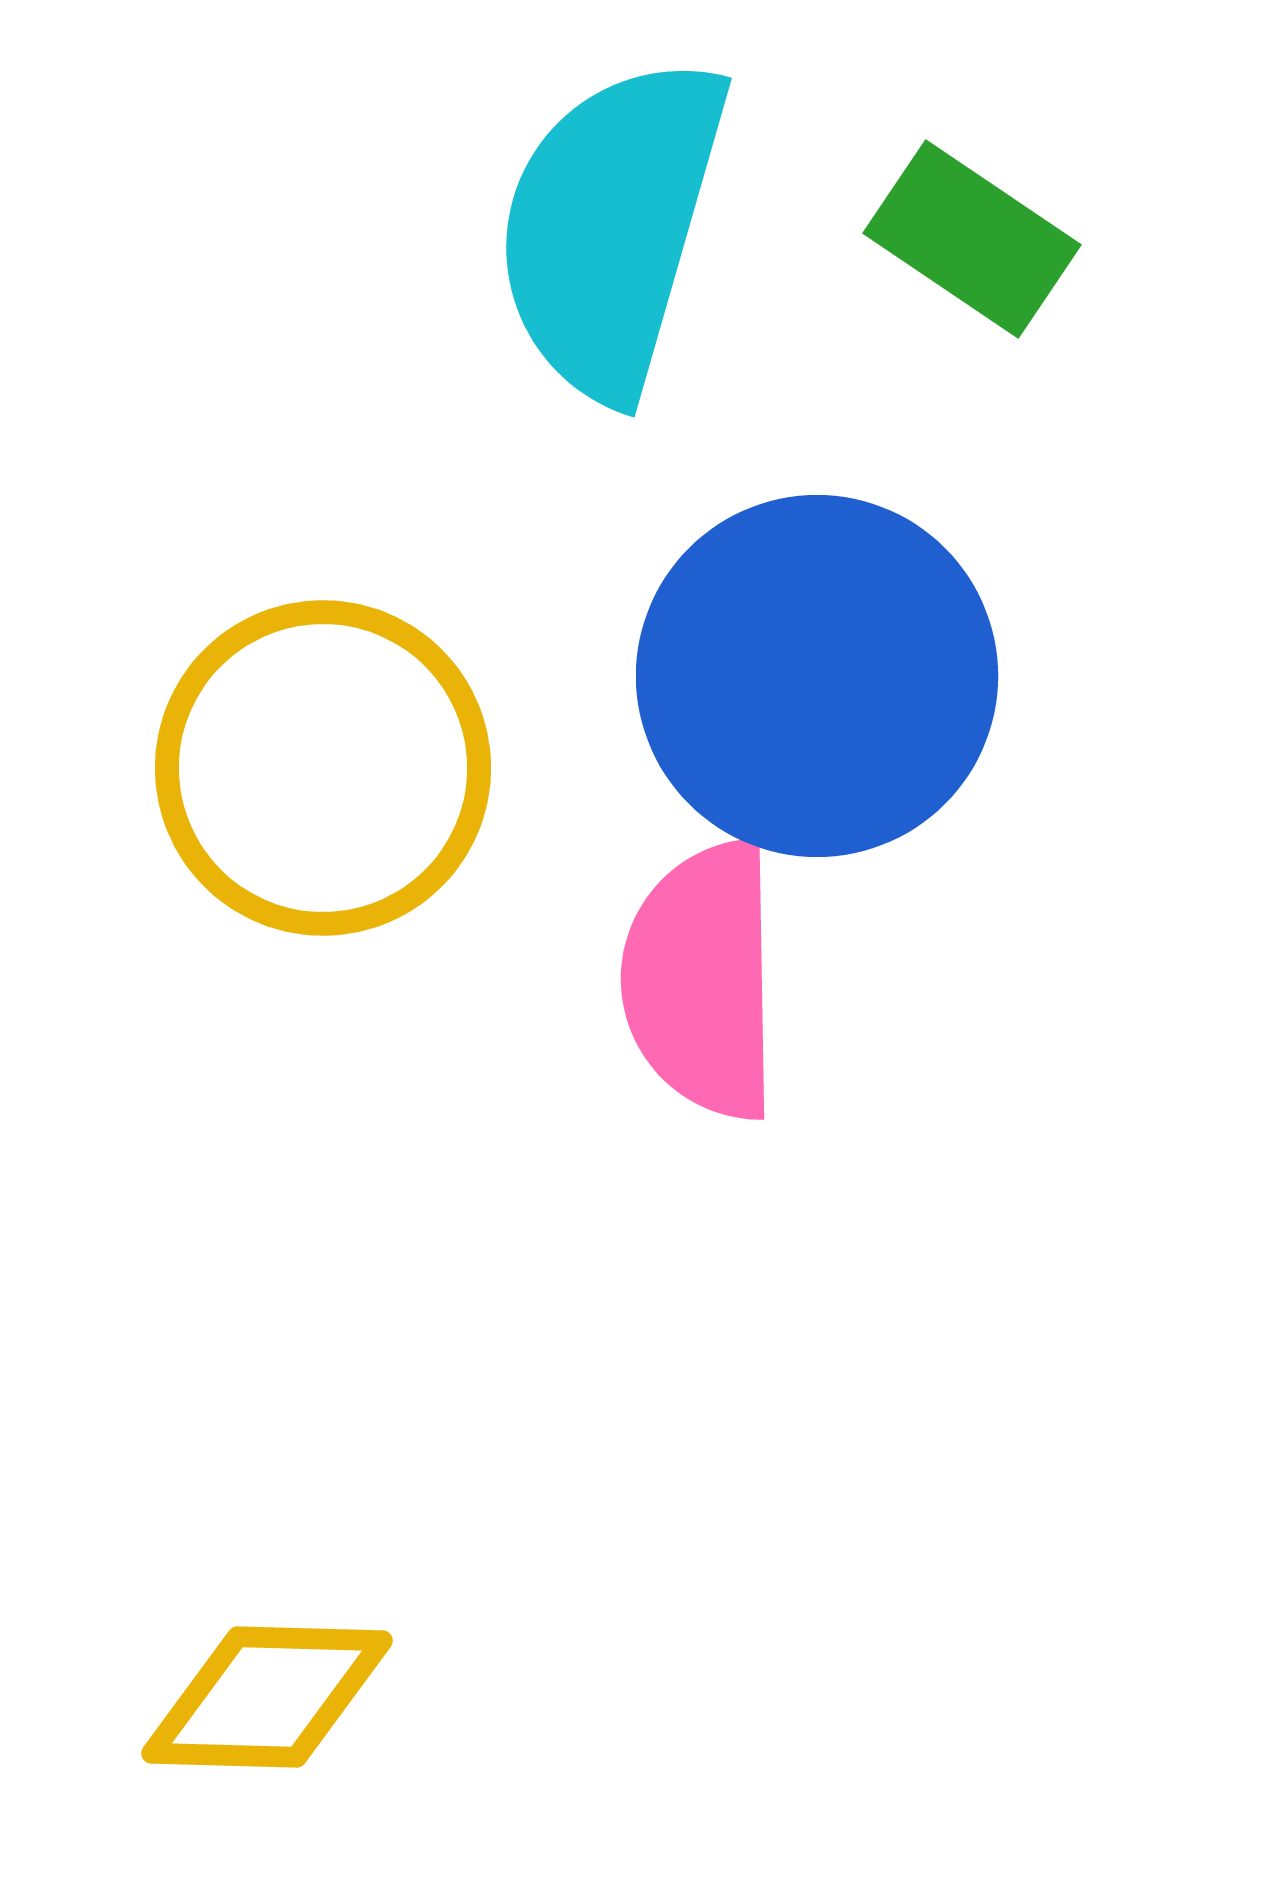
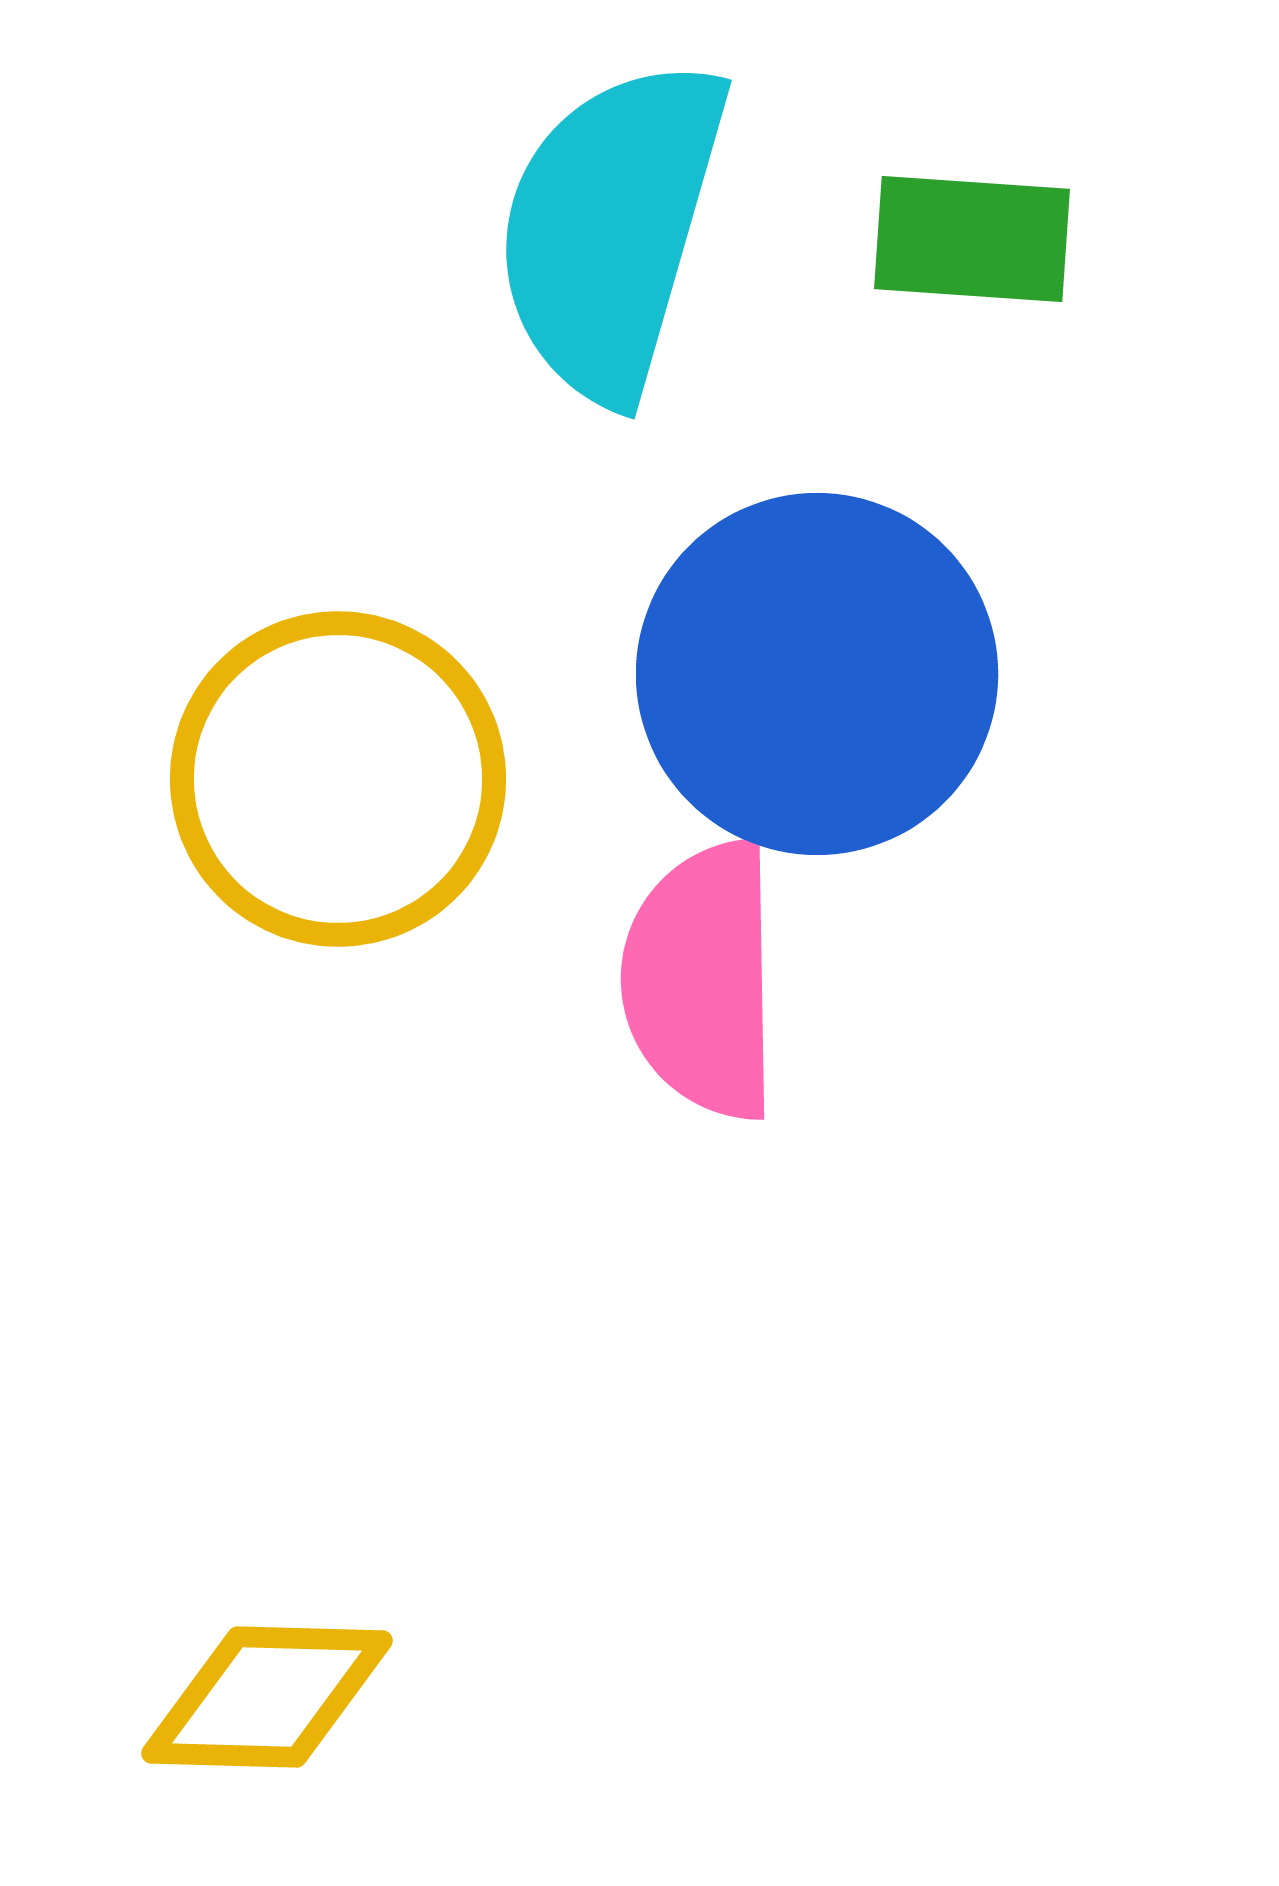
cyan semicircle: moved 2 px down
green rectangle: rotated 30 degrees counterclockwise
blue circle: moved 2 px up
yellow circle: moved 15 px right, 11 px down
